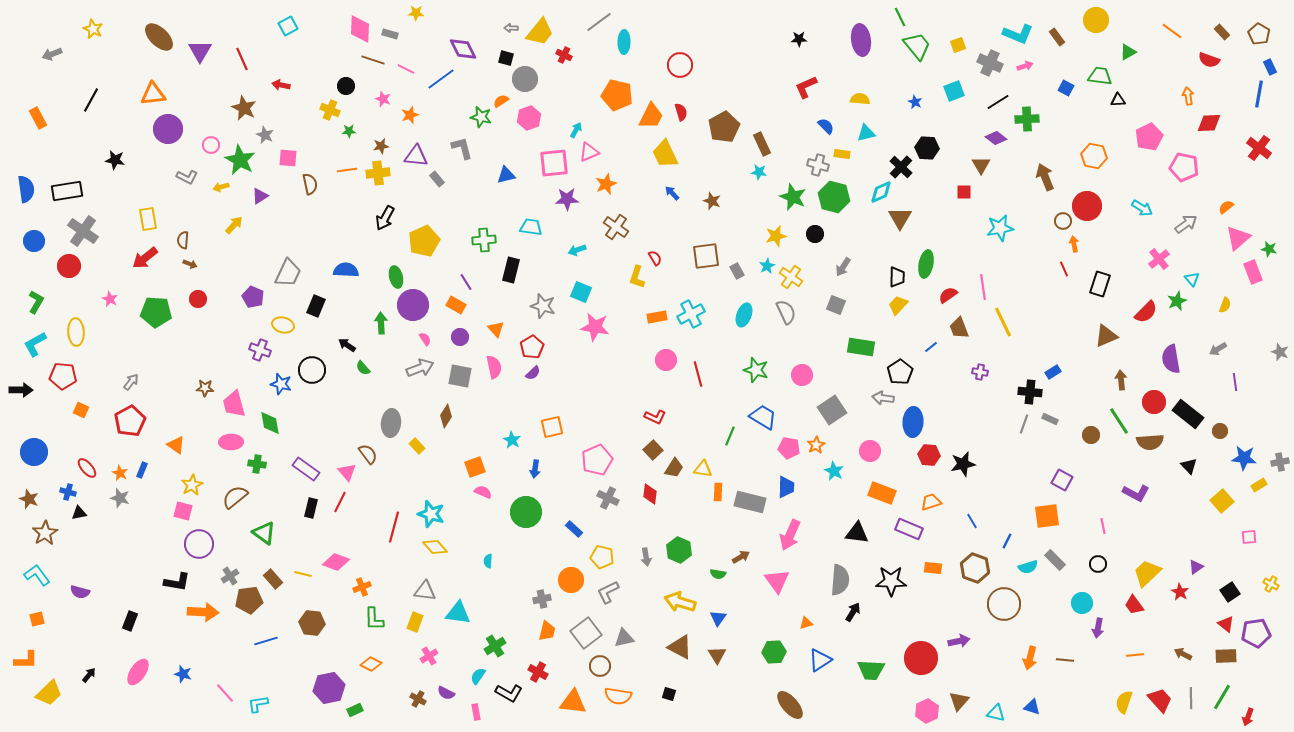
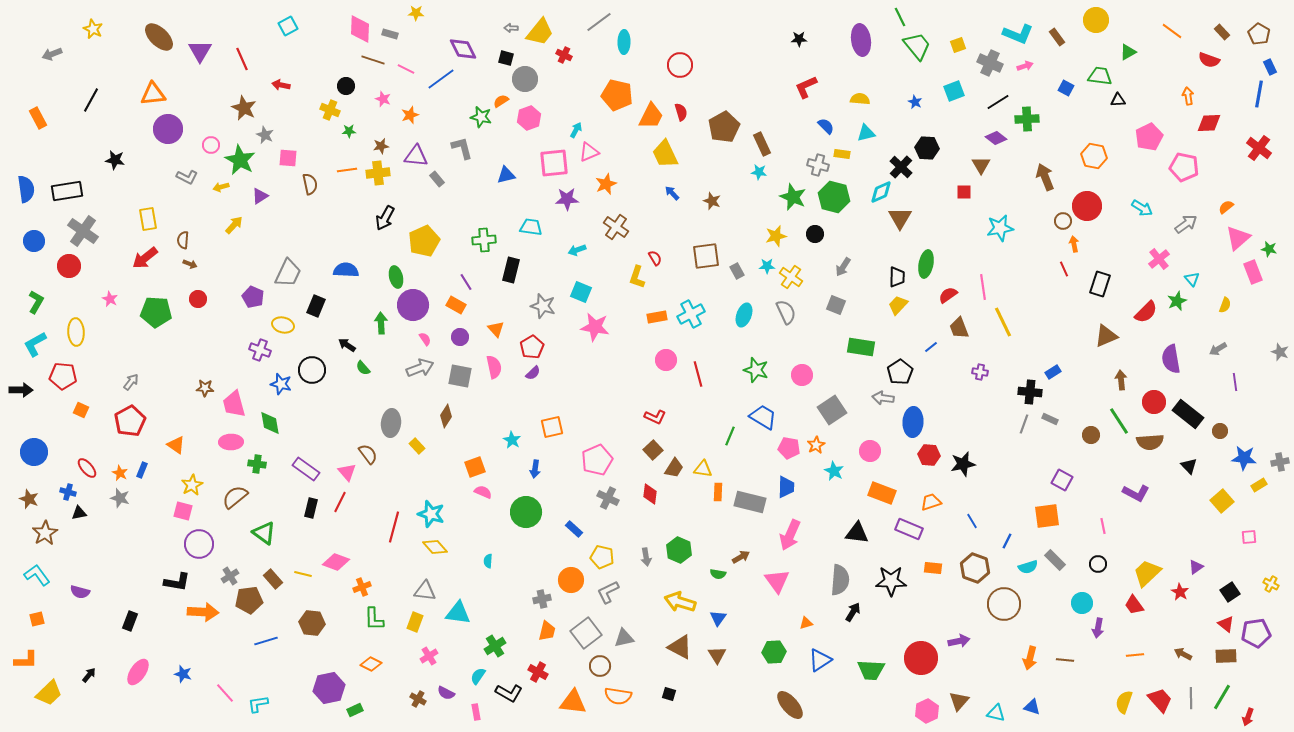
cyan star at (767, 266): rotated 28 degrees clockwise
